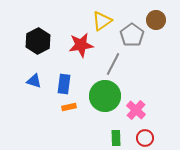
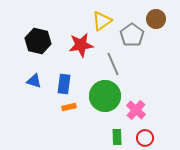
brown circle: moved 1 px up
black hexagon: rotated 20 degrees counterclockwise
gray line: rotated 50 degrees counterclockwise
green rectangle: moved 1 px right, 1 px up
